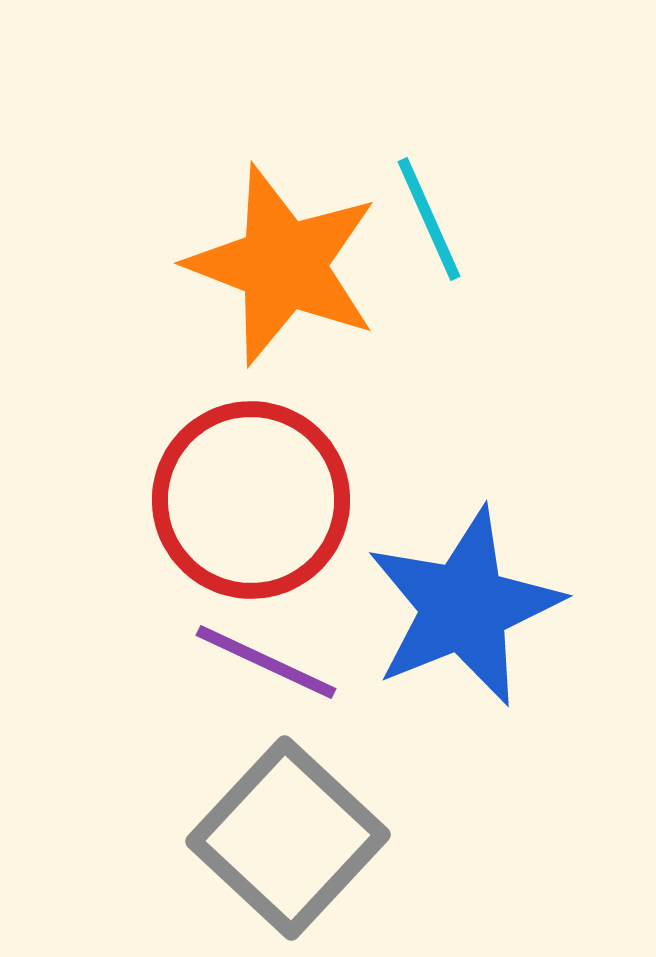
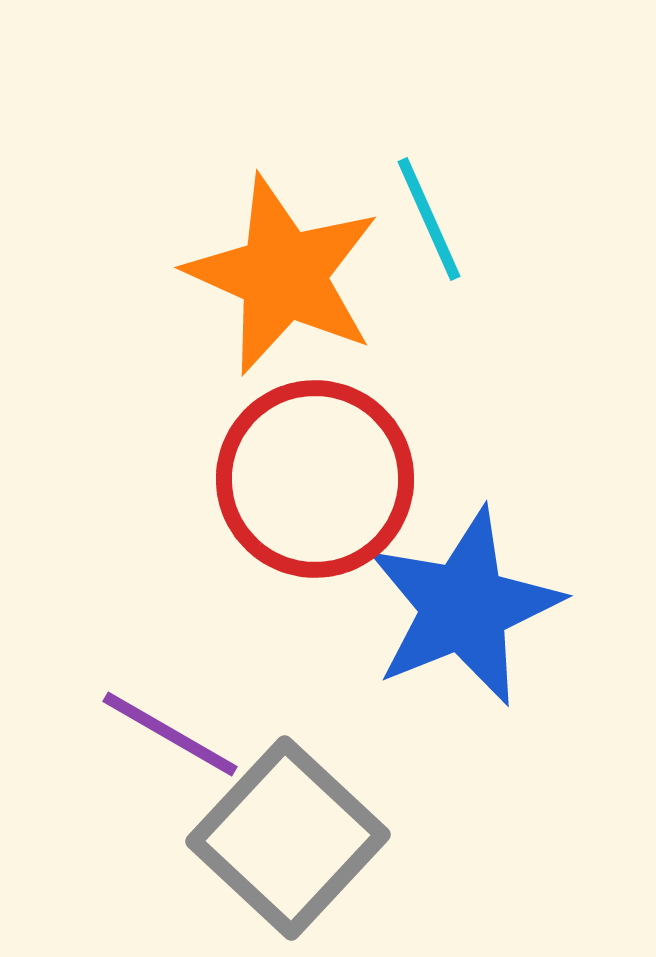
orange star: moved 10 px down; rotated 3 degrees clockwise
red circle: moved 64 px right, 21 px up
purple line: moved 96 px left, 72 px down; rotated 5 degrees clockwise
